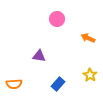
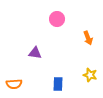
orange arrow: rotated 136 degrees counterclockwise
purple triangle: moved 4 px left, 3 px up
yellow star: rotated 16 degrees counterclockwise
blue rectangle: rotated 40 degrees counterclockwise
